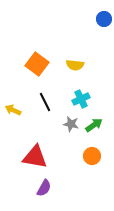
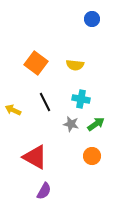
blue circle: moved 12 px left
orange square: moved 1 px left, 1 px up
cyan cross: rotated 36 degrees clockwise
green arrow: moved 2 px right, 1 px up
red triangle: rotated 20 degrees clockwise
purple semicircle: moved 3 px down
